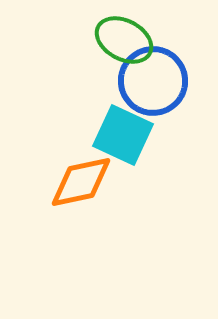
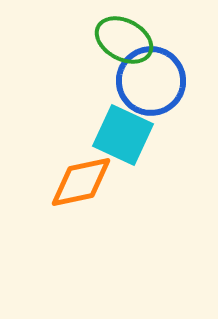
blue circle: moved 2 px left
